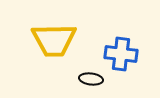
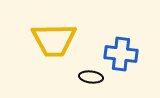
black ellipse: moved 2 px up
